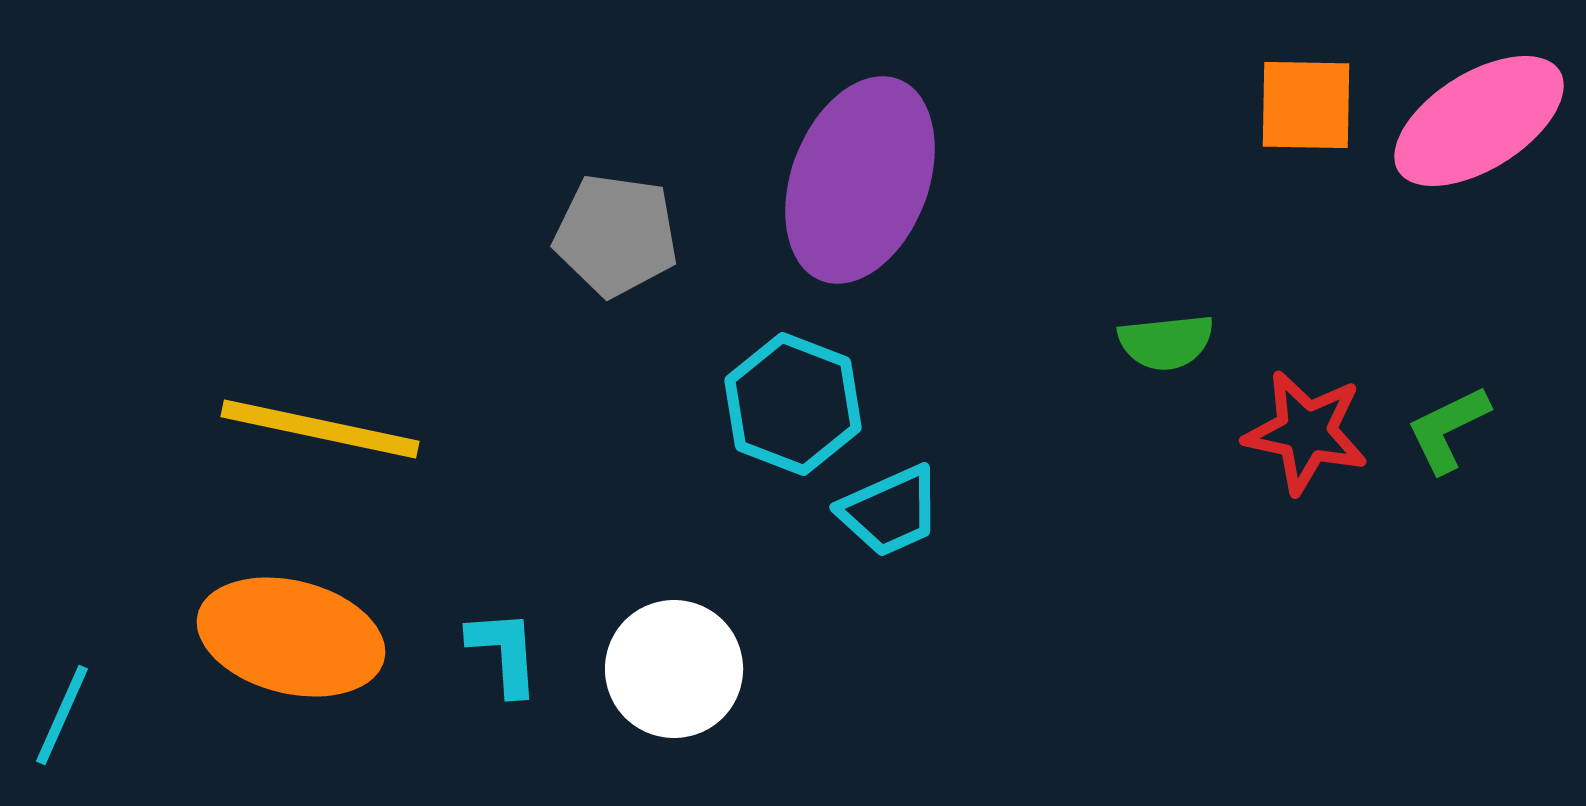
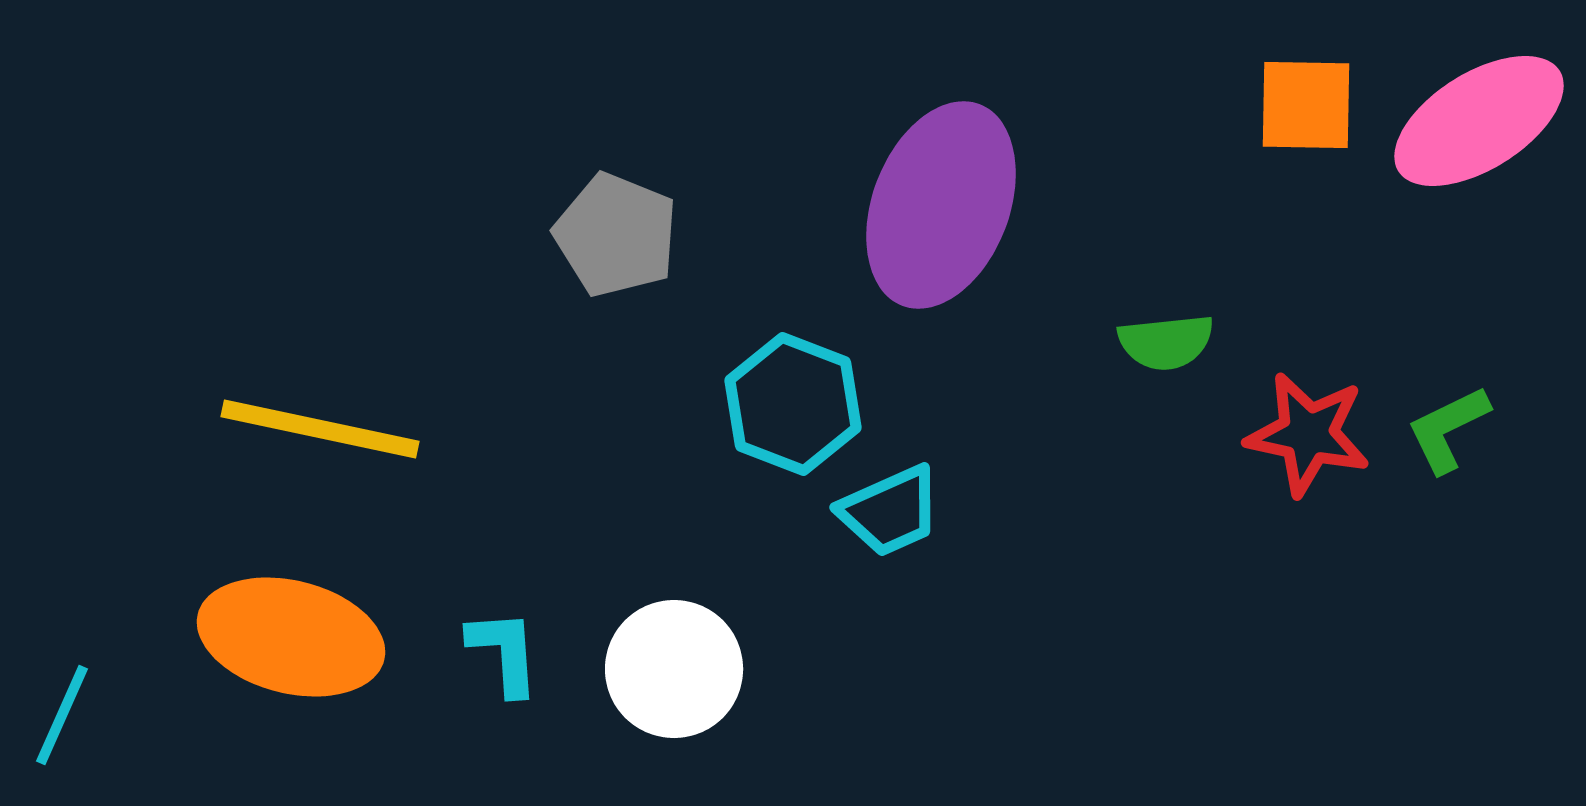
purple ellipse: moved 81 px right, 25 px down
gray pentagon: rotated 14 degrees clockwise
red star: moved 2 px right, 2 px down
